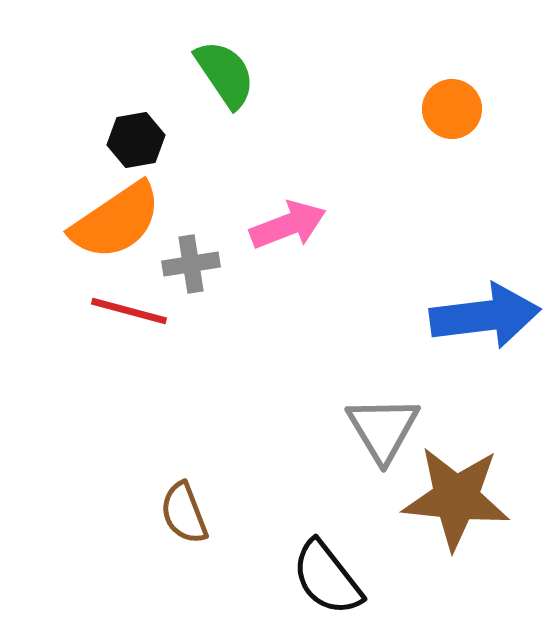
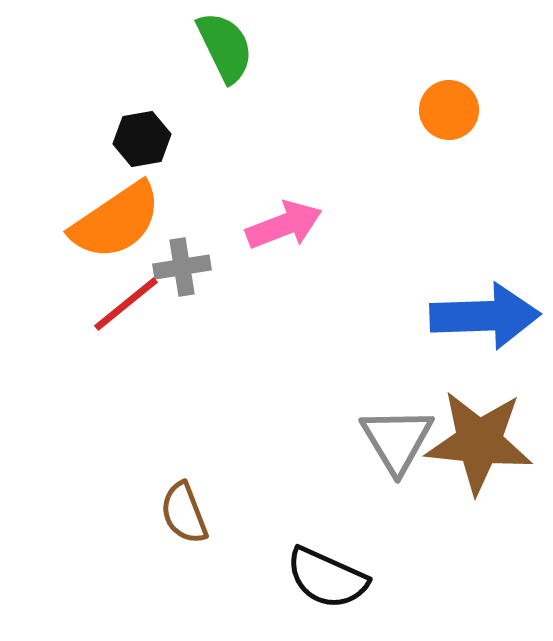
green semicircle: moved 27 px up; rotated 8 degrees clockwise
orange circle: moved 3 px left, 1 px down
black hexagon: moved 6 px right, 1 px up
pink arrow: moved 4 px left
gray cross: moved 9 px left, 3 px down
red line: moved 3 px left, 7 px up; rotated 54 degrees counterclockwise
blue arrow: rotated 5 degrees clockwise
gray triangle: moved 14 px right, 11 px down
brown star: moved 23 px right, 56 px up
black semicircle: rotated 28 degrees counterclockwise
